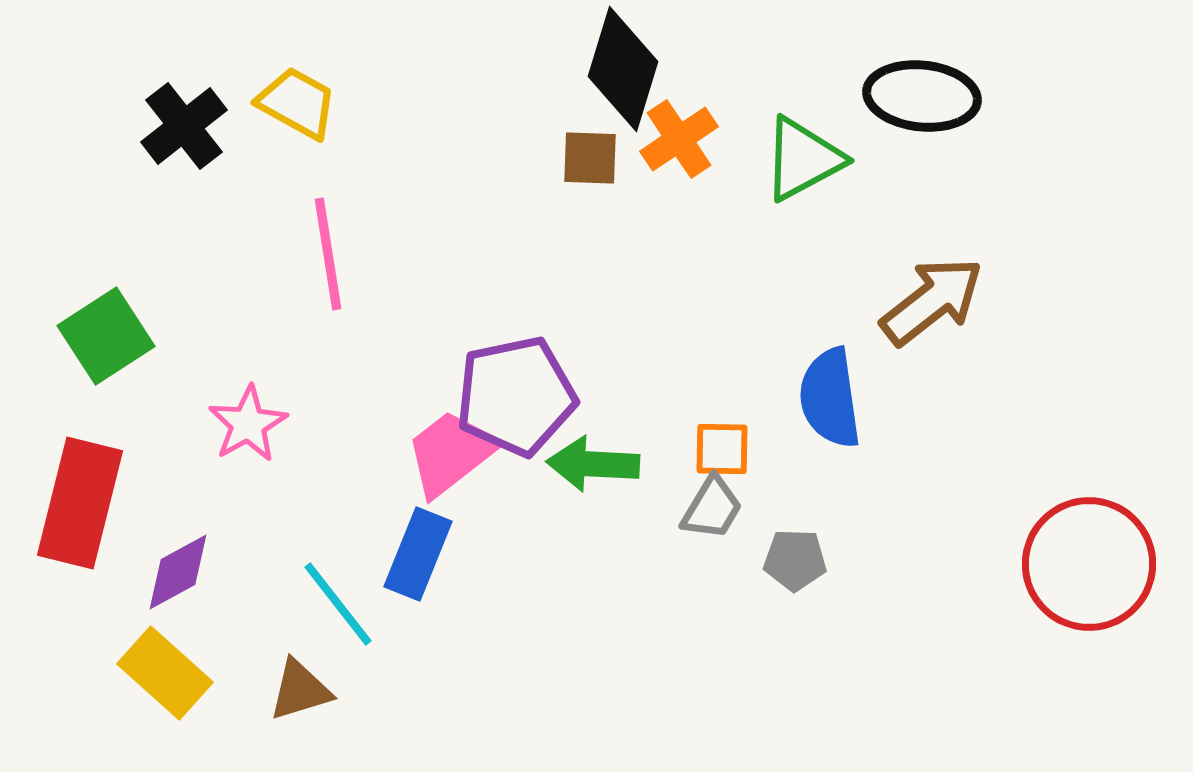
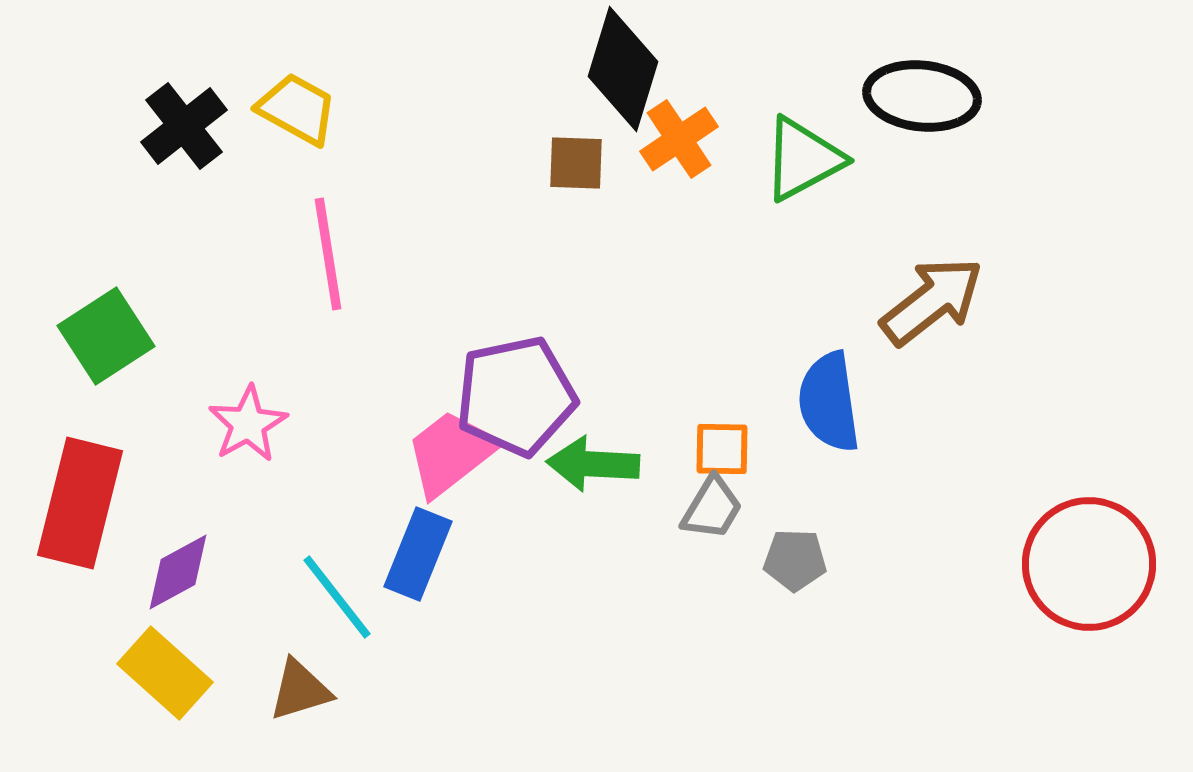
yellow trapezoid: moved 6 px down
brown square: moved 14 px left, 5 px down
blue semicircle: moved 1 px left, 4 px down
cyan line: moved 1 px left, 7 px up
